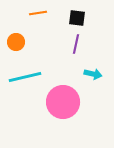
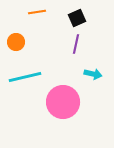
orange line: moved 1 px left, 1 px up
black square: rotated 30 degrees counterclockwise
